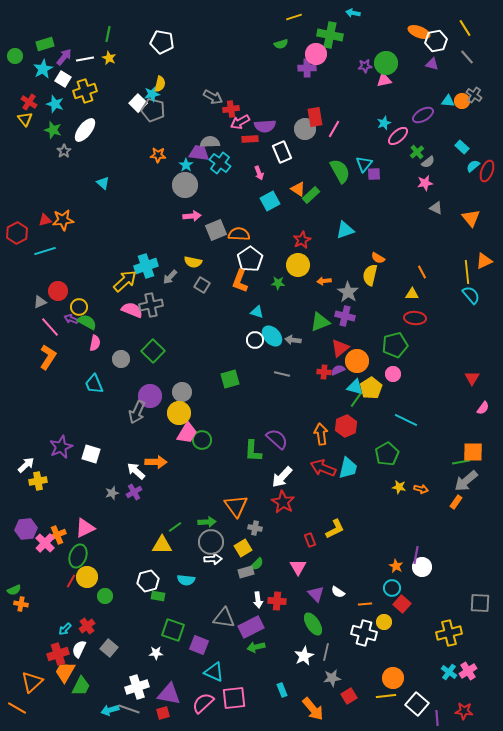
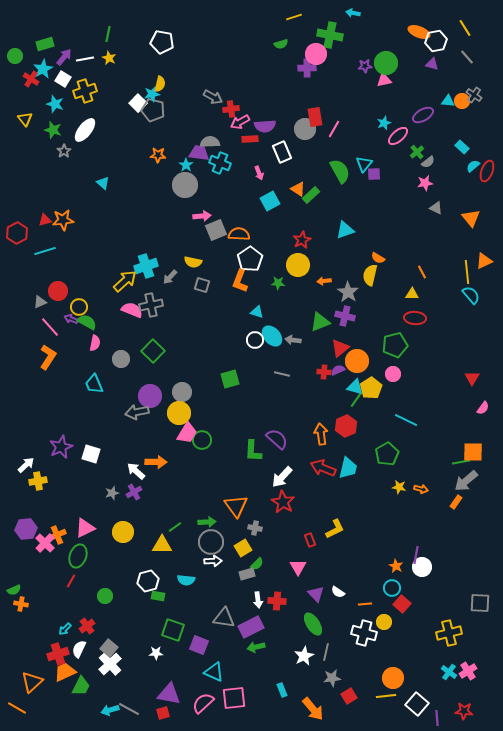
red cross at (29, 102): moved 2 px right, 23 px up
cyan cross at (220, 163): rotated 15 degrees counterclockwise
pink arrow at (192, 216): moved 10 px right
gray square at (202, 285): rotated 14 degrees counterclockwise
gray arrow at (137, 412): rotated 55 degrees clockwise
white arrow at (213, 559): moved 2 px down
gray rectangle at (246, 572): moved 1 px right, 2 px down
yellow circle at (87, 577): moved 36 px right, 45 px up
orange trapezoid at (65, 672): rotated 35 degrees clockwise
white cross at (137, 687): moved 27 px left, 23 px up; rotated 25 degrees counterclockwise
gray line at (129, 709): rotated 10 degrees clockwise
